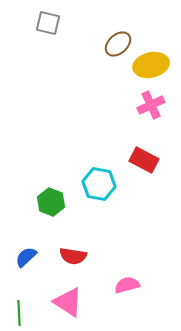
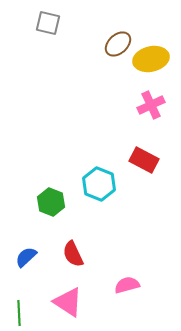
yellow ellipse: moved 6 px up
cyan hexagon: rotated 12 degrees clockwise
red semicircle: moved 2 px up; rotated 56 degrees clockwise
